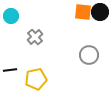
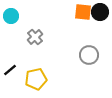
black line: rotated 32 degrees counterclockwise
